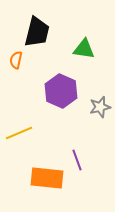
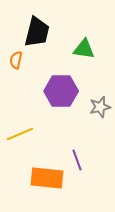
purple hexagon: rotated 24 degrees counterclockwise
yellow line: moved 1 px right, 1 px down
